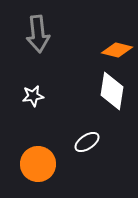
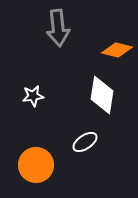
gray arrow: moved 20 px right, 6 px up
white diamond: moved 10 px left, 4 px down
white ellipse: moved 2 px left
orange circle: moved 2 px left, 1 px down
